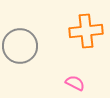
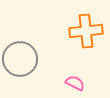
gray circle: moved 13 px down
